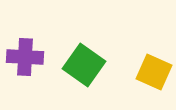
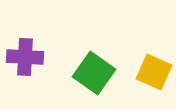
green square: moved 10 px right, 8 px down
